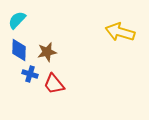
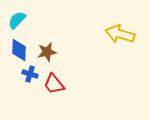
yellow arrow: moved 2 px down
